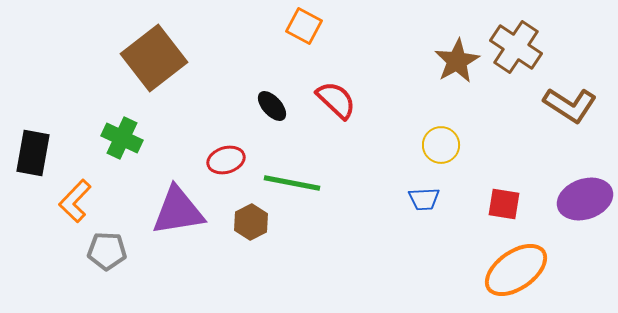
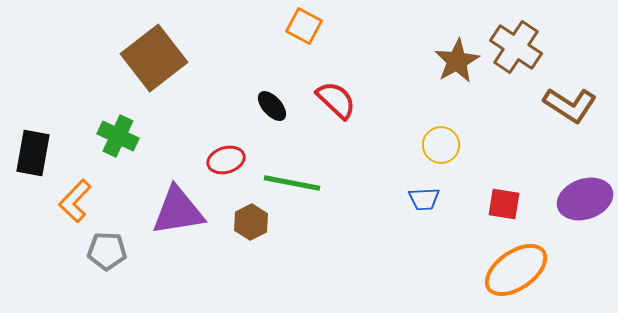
green cross: moved 4 px left, 2 px up
